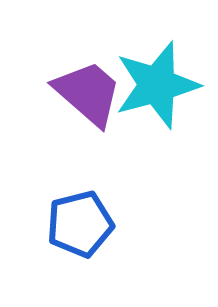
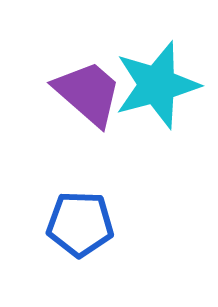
blue pentagon: rotated 16 degrees clockwise
